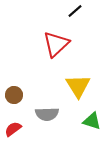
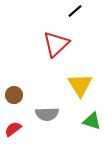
yellow triangle: moved 2 px right, 1 px up
